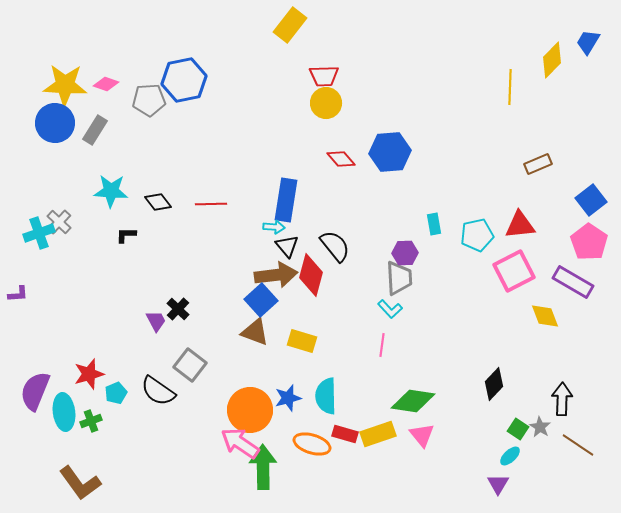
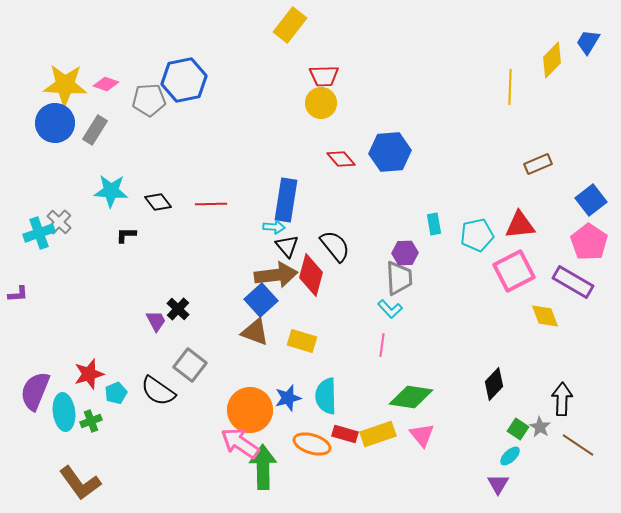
yellow circle at (326, 103): moved 5 px left
green diamond at (413, 401): moved 2 px left, 4 px up
